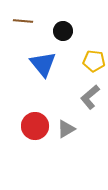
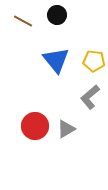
brown line: rotated 24 degrees clockwise
black circle: moved 6 px left, 16 px up
blue triangle: moved 13 px right, 4 px up
